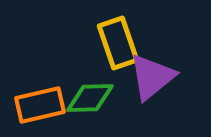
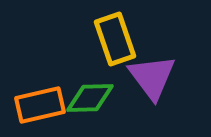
yellow rectangle: moved 3 px left, 4 px up
purple triangle: rotated 28 degrees counterclockwise
